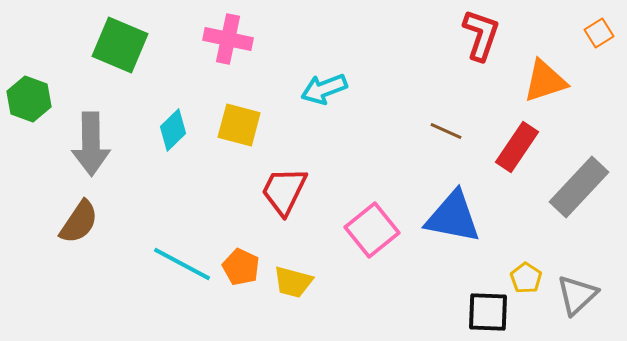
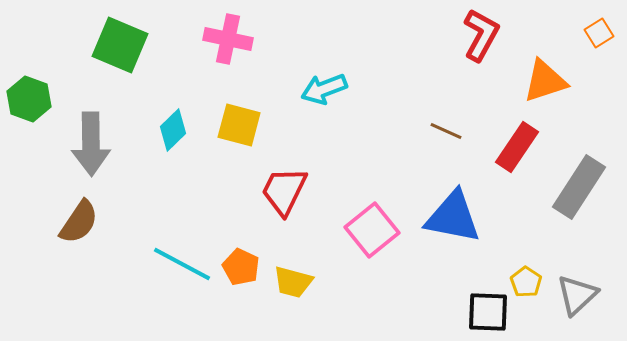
red L-shape: rotated 10 degrees clockwise
gray rectangle: rotated 10 degrees counterclockwise
yellow pentagon: moved 4 px down
